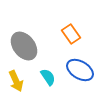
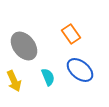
blue ellipse: rotated 8 degrees clockwise
cyan semicircle: rotated 12 degrees clockwise
yellow arrow: moved 2 px left
